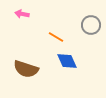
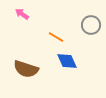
pink arrow: rotated 24 degrees clockwise
